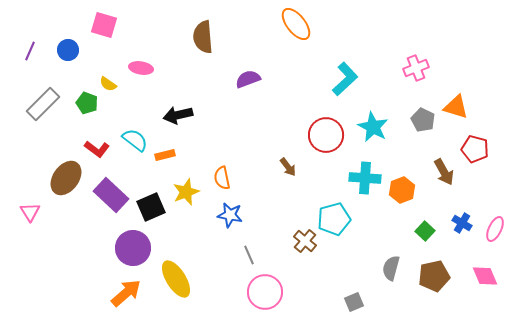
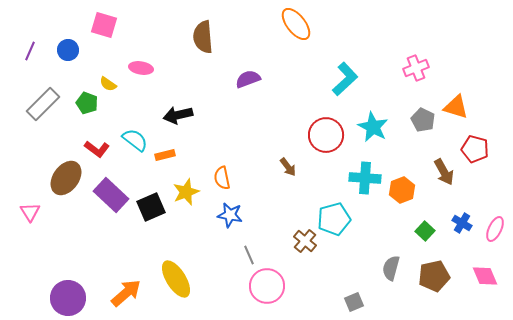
purple circle at (133, 248): moved 65 px left, 50 px down
pink circle at (265, 292): moved 2 px right, 6 px up
